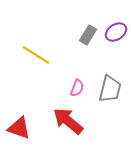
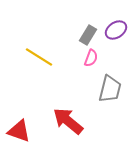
purple ellipse: moved 2 px up
yellow line: moved 3 px right, 2 px down
pink semicircle: moved 14 px right, 30 px up
red triangle: moved 3 px down
